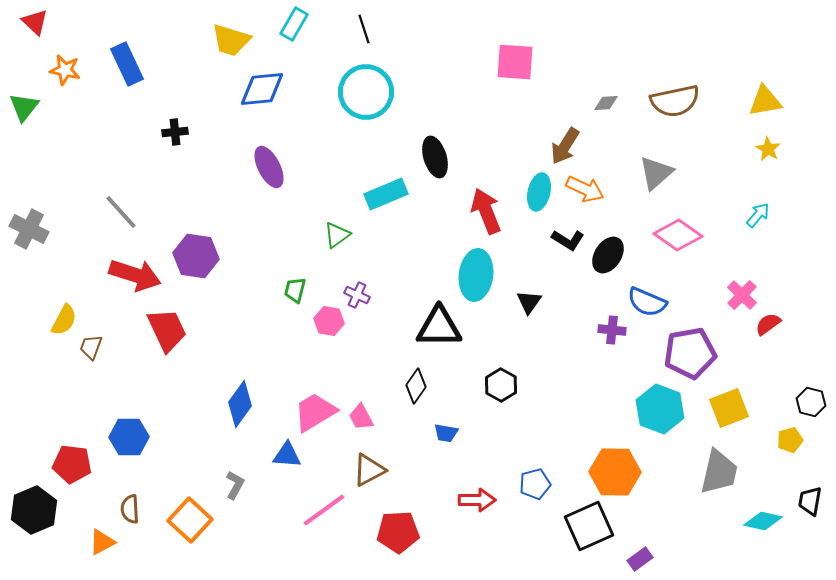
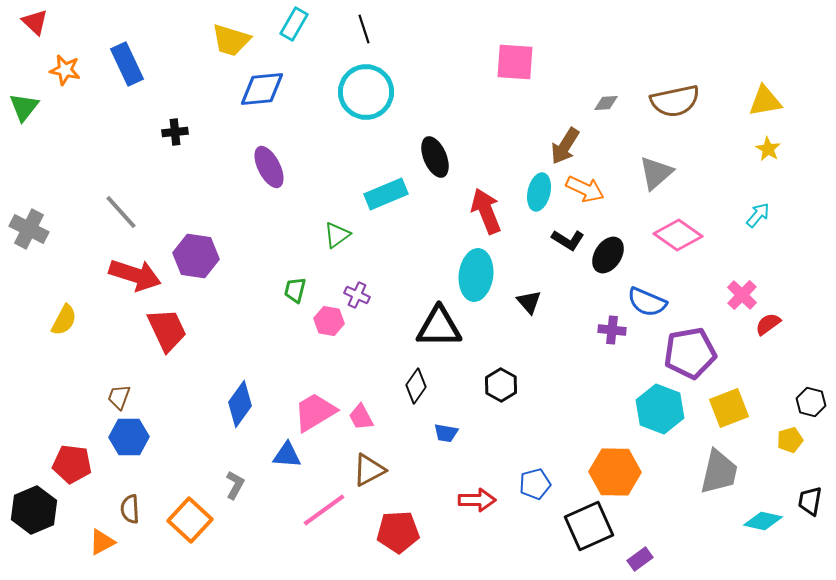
black ellipse at (435, 157): rotated 6 degrees counterclockwise
black triangle at (529, 302): rotated 16 degrees counterclockwise
brown trapezoid at (91, 347): moved 28 px right, 50 px down
